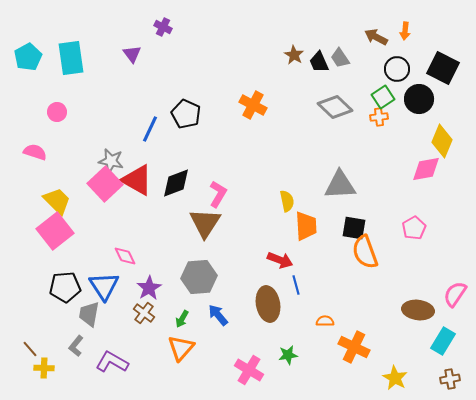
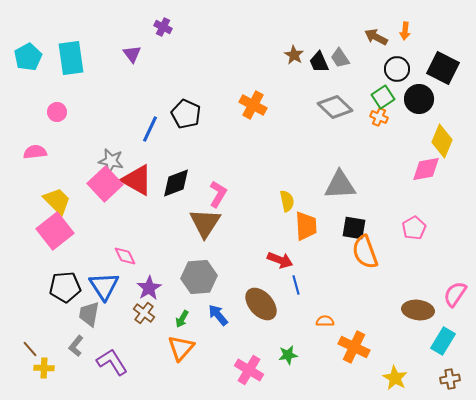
orange cross at (379, 117): rotated 30 degrees clockwise
pink semicircle at (35, 152): rotated 25 degrees counterclockwise
brown ellipse at (268, 304): moved 7 px left; rotated 32 degrees counterclockwise
purple L-shape at (112, 362): rotated 28 degrees clockwise
